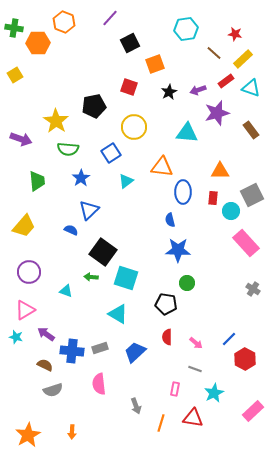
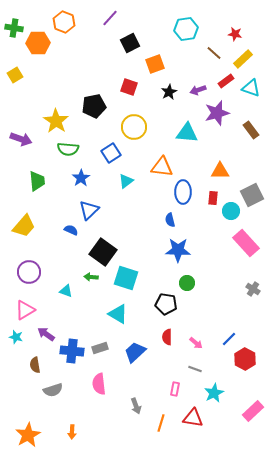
brown semicircle at (45, 365): moved 10 px left; rotated 126 degrees counterclockwise
